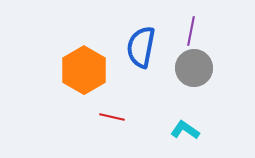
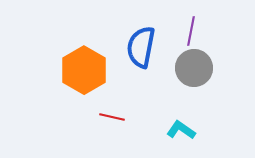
cyan L-shape: moved 4 px left
